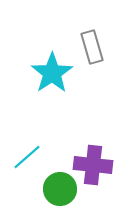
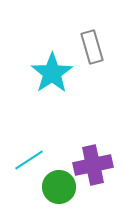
cyan line: moved 2 px right, 3 px down; rotated 8 degrees clockwise
purple cross: rotated 18 degrees counterclockwise
green circle: moved 1 px left, 2 px up
